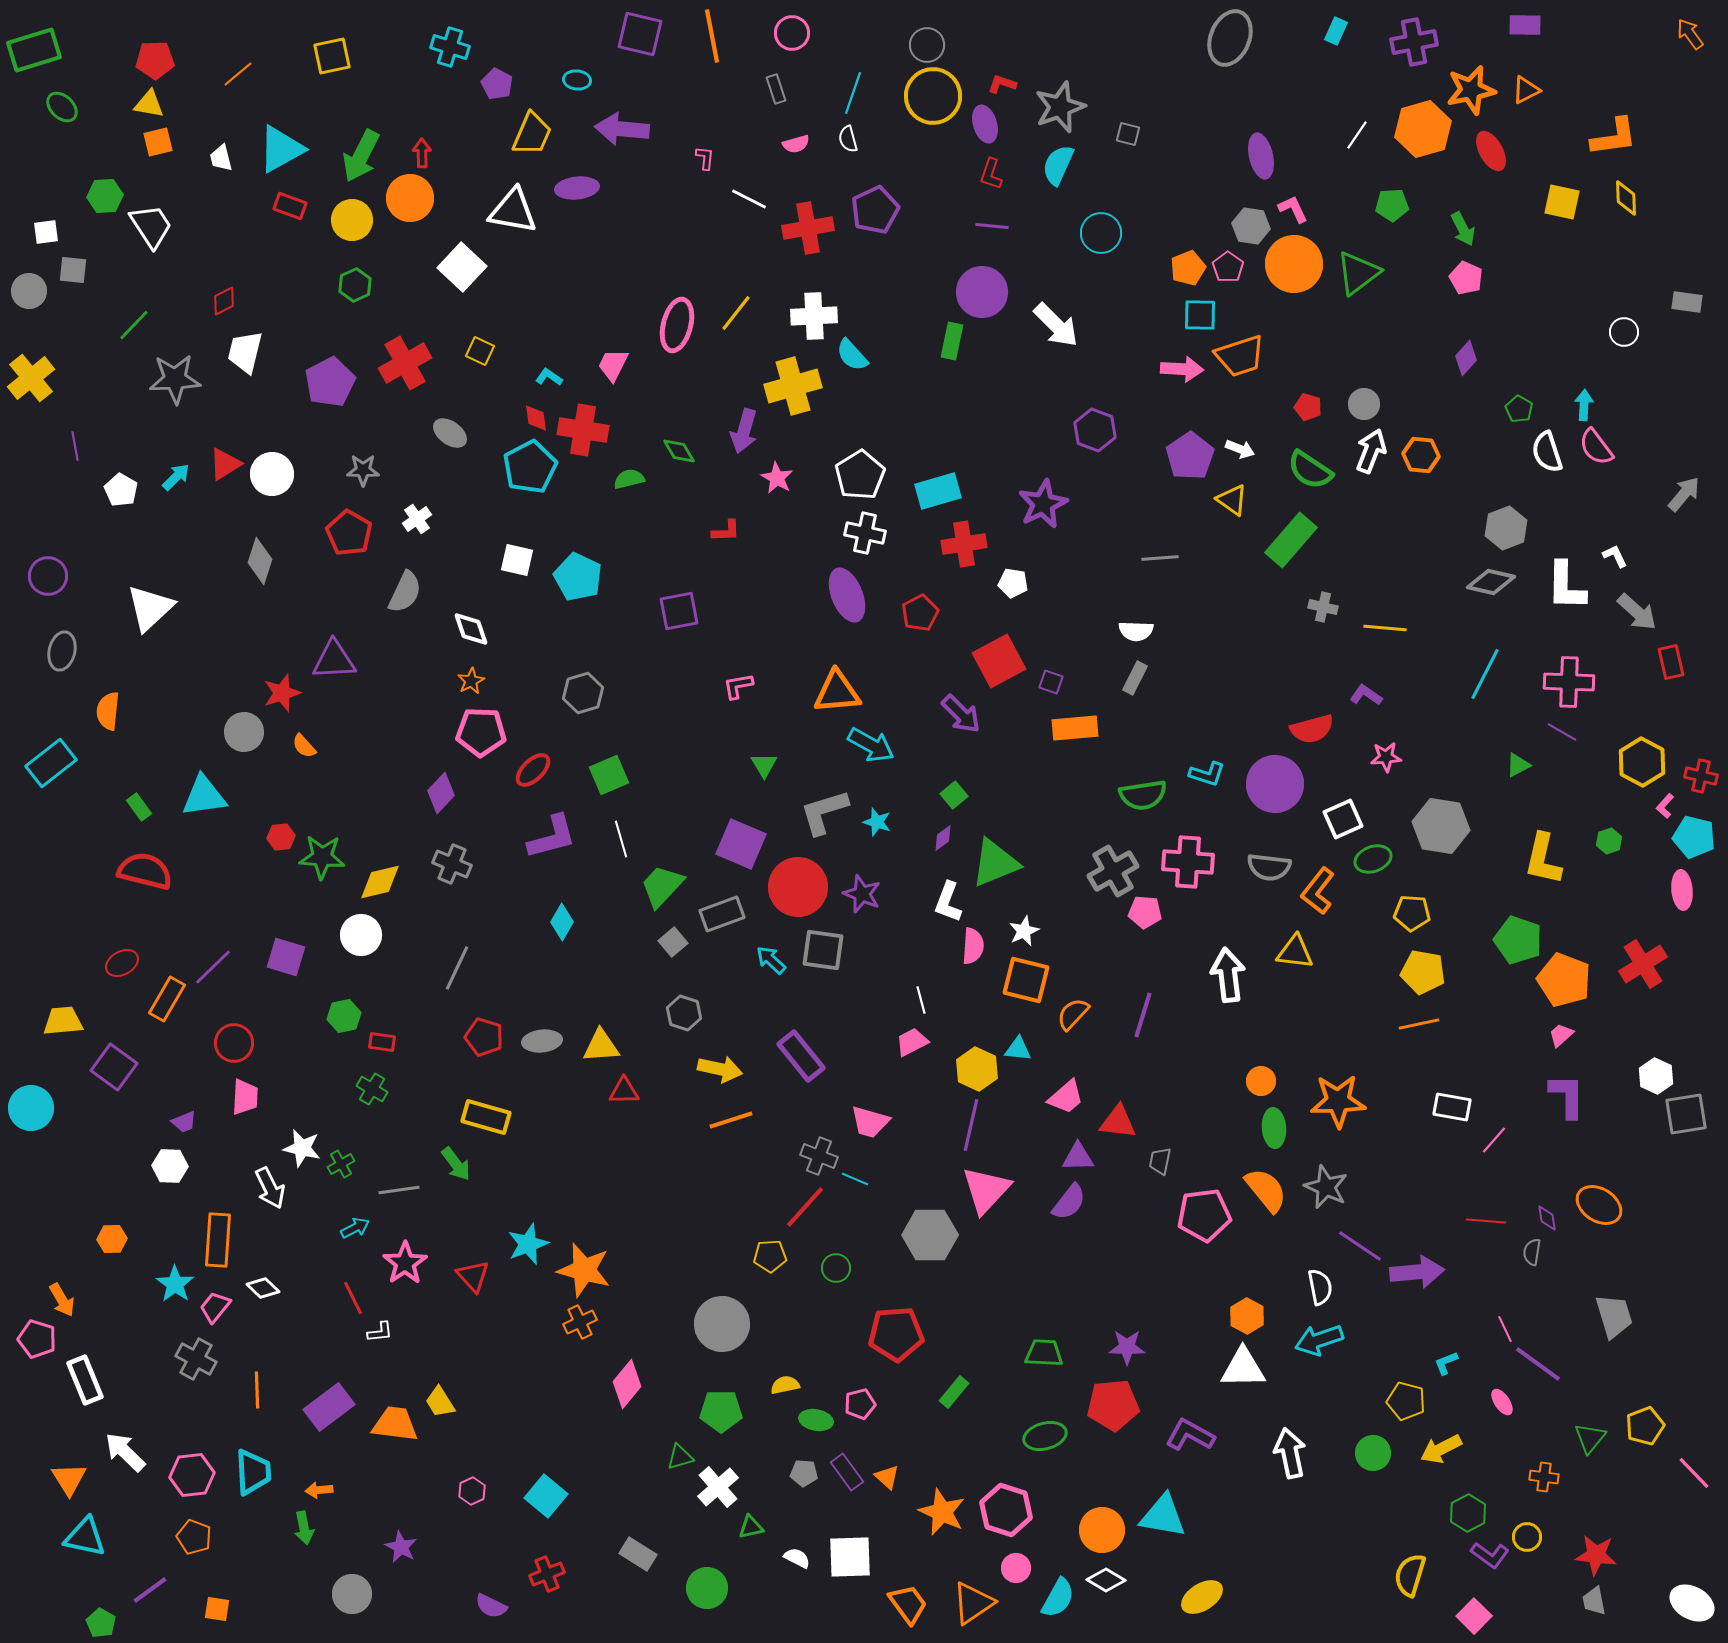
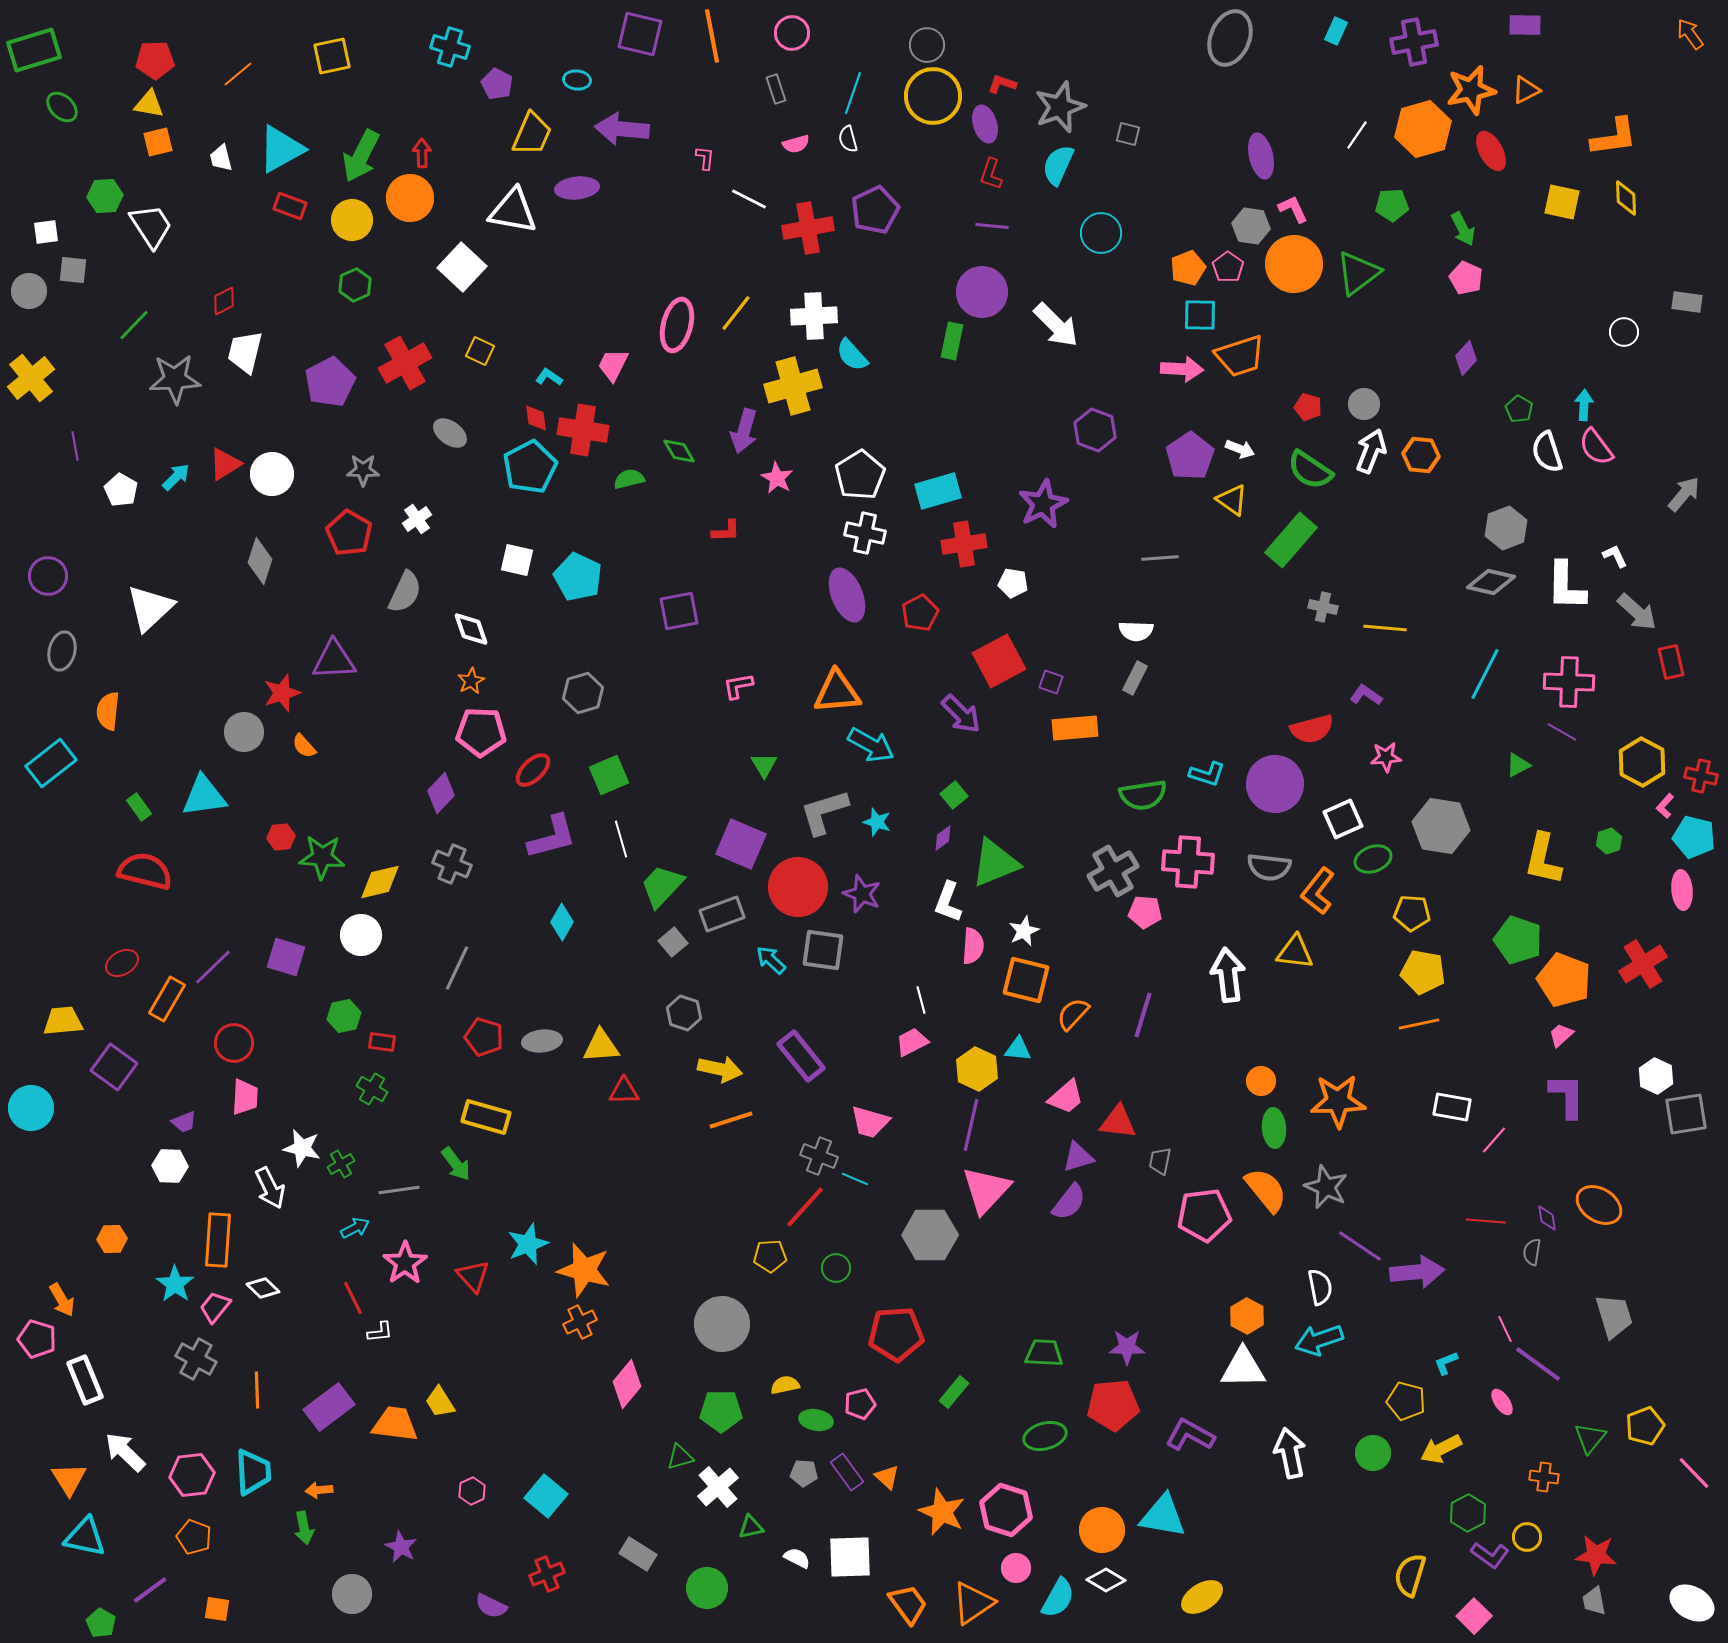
purple triangle at (1078, 1157): rotated 16 degrees counterclockwise
